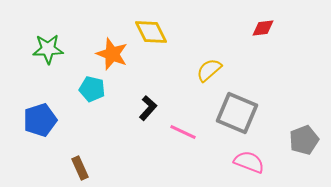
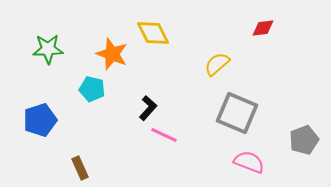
yellow diamond: moved 2 px right, 1 px down
yellow semicircle: moved 8 px right, 6 px up
pink line: moved 19 px left, 3 px down
